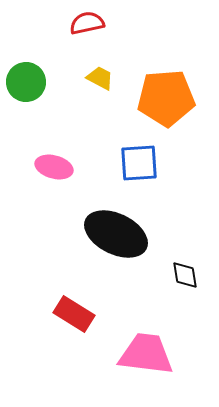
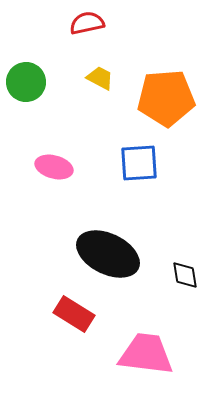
black ellipse: moved 8 px left, 20 px down
